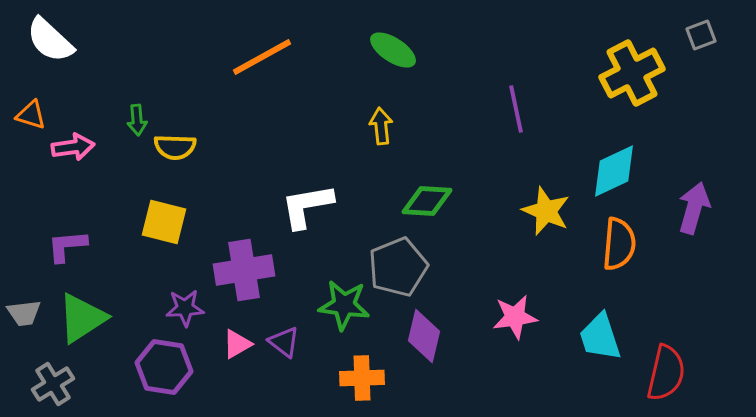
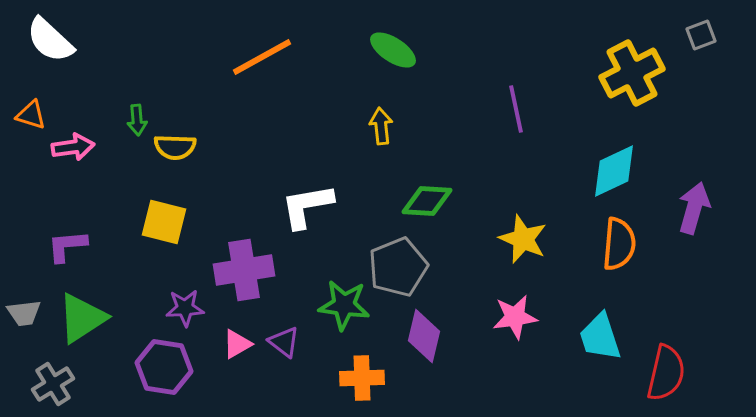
yellow star: moved 23 px left, 28 px down
